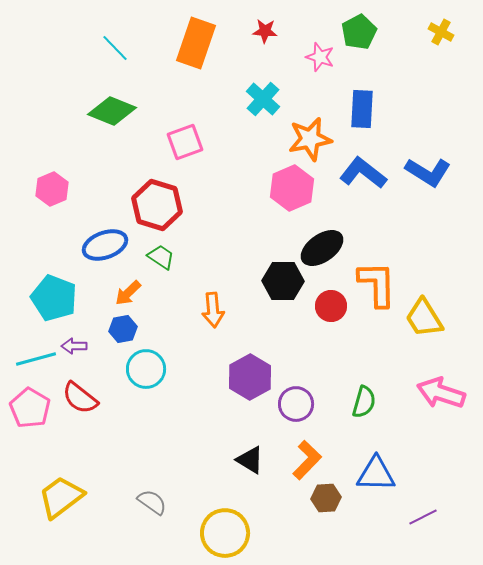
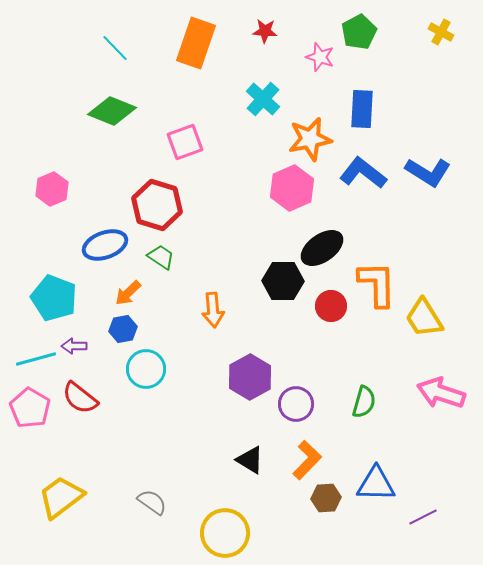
blue triangle at (376, 474): moved 10 px down
